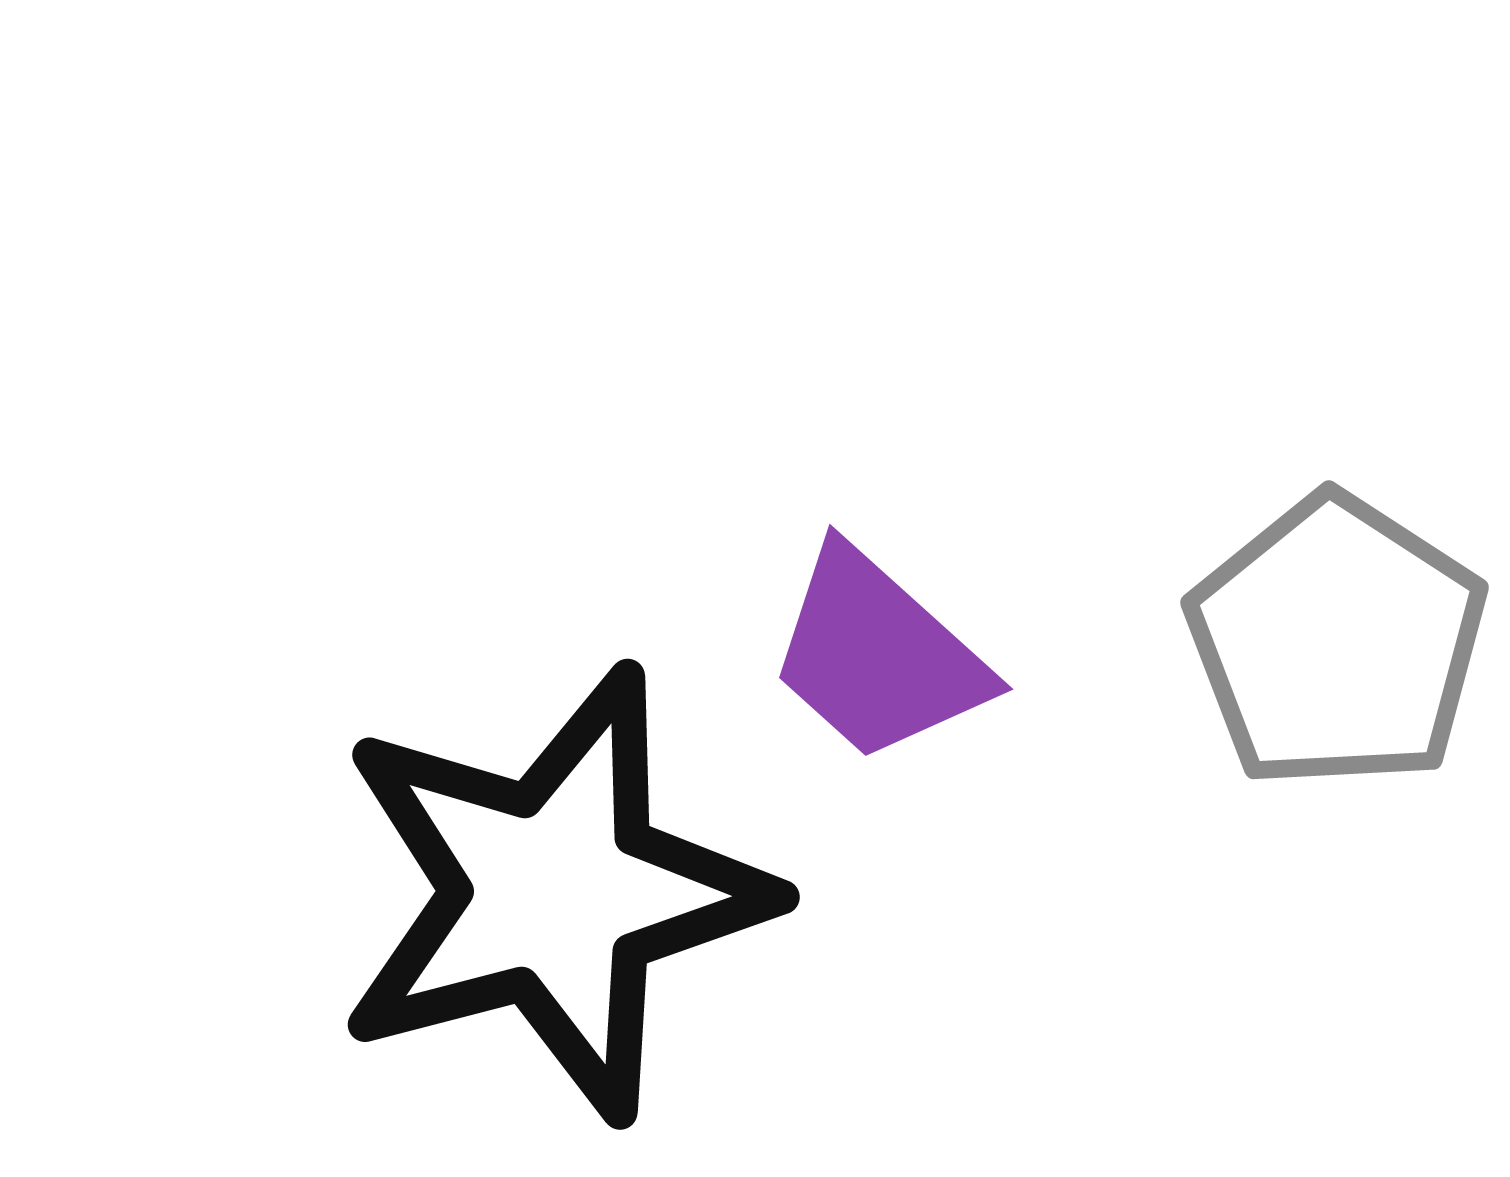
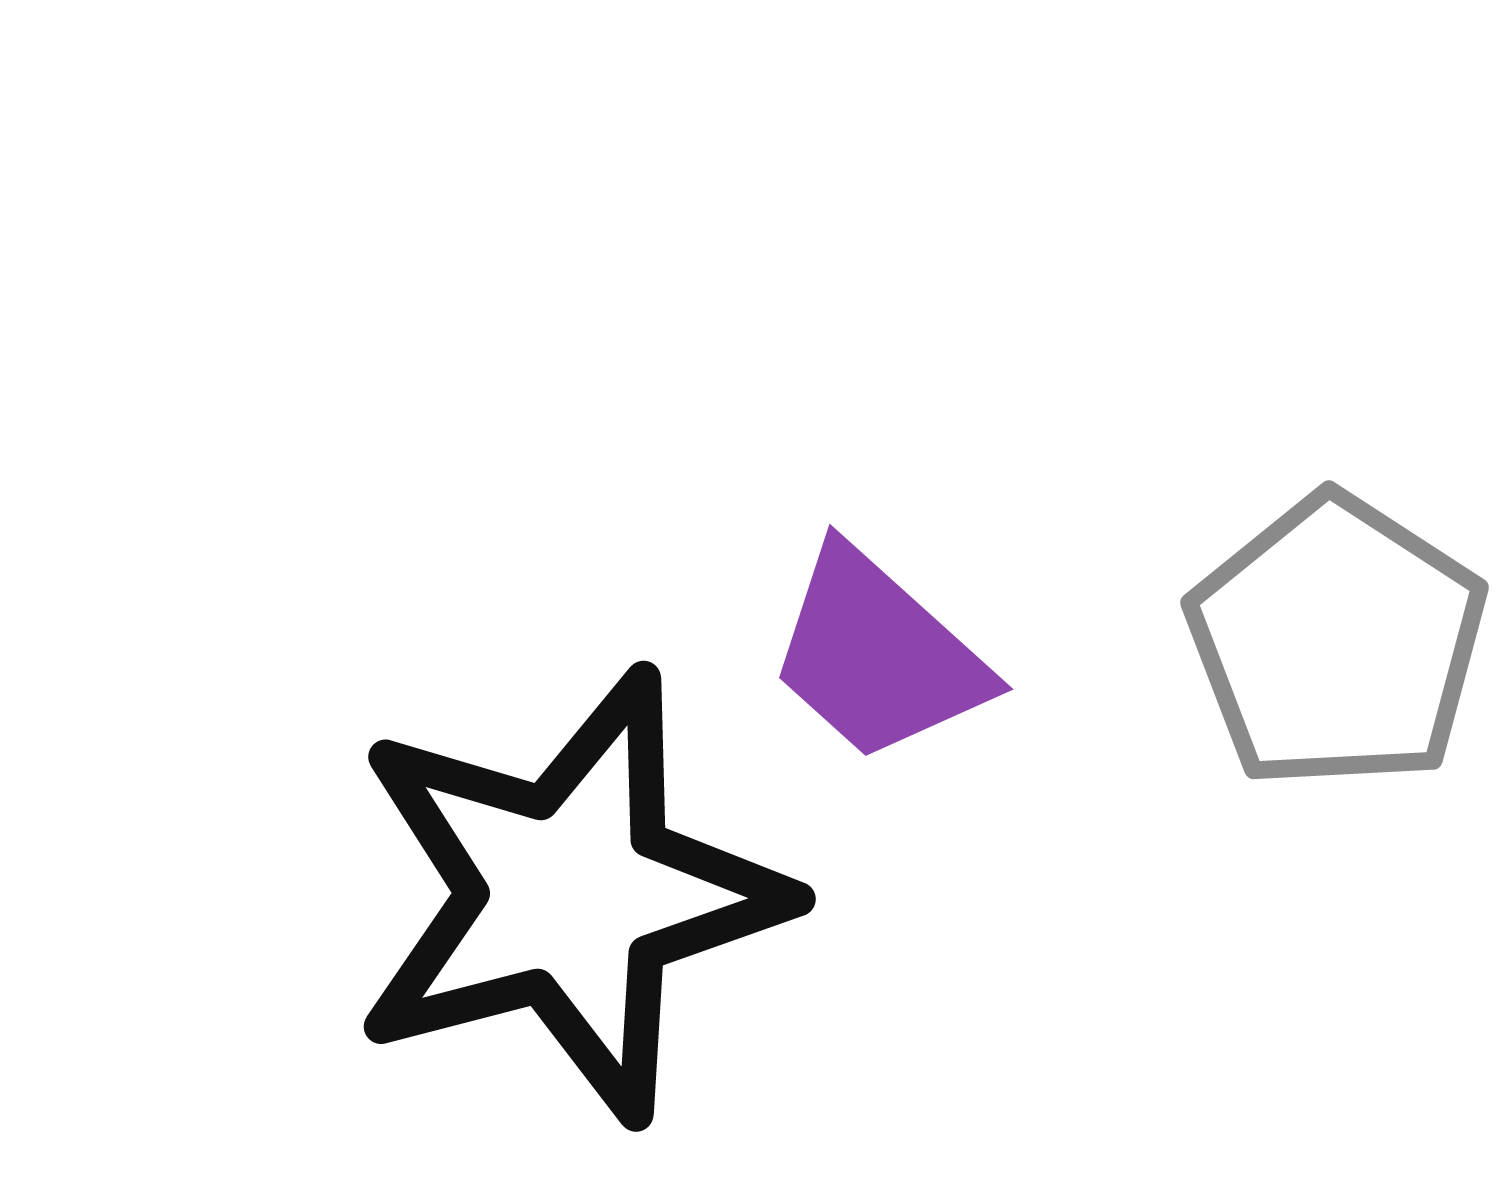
black star: moved 16 px right, 2 px down
